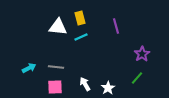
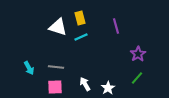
white triangle: rotated 12 degrees clockwise
purple star: moved 4 px left
cyan arrow: rotated 88 degrees clockwise
